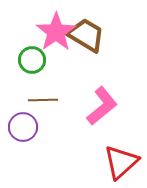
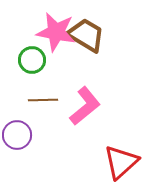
pink star: rotated 27 degrees counterclockwise
pink L-shape: moved 17 px left
purple circle: moved 6 px left, 8 px down
